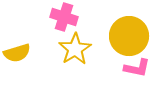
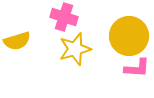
yellow star: rotated 16 degrees clockwise
yellow semicircle: moved 12 px up
pink L-shape: rotated 8 degrees counterclockwise
